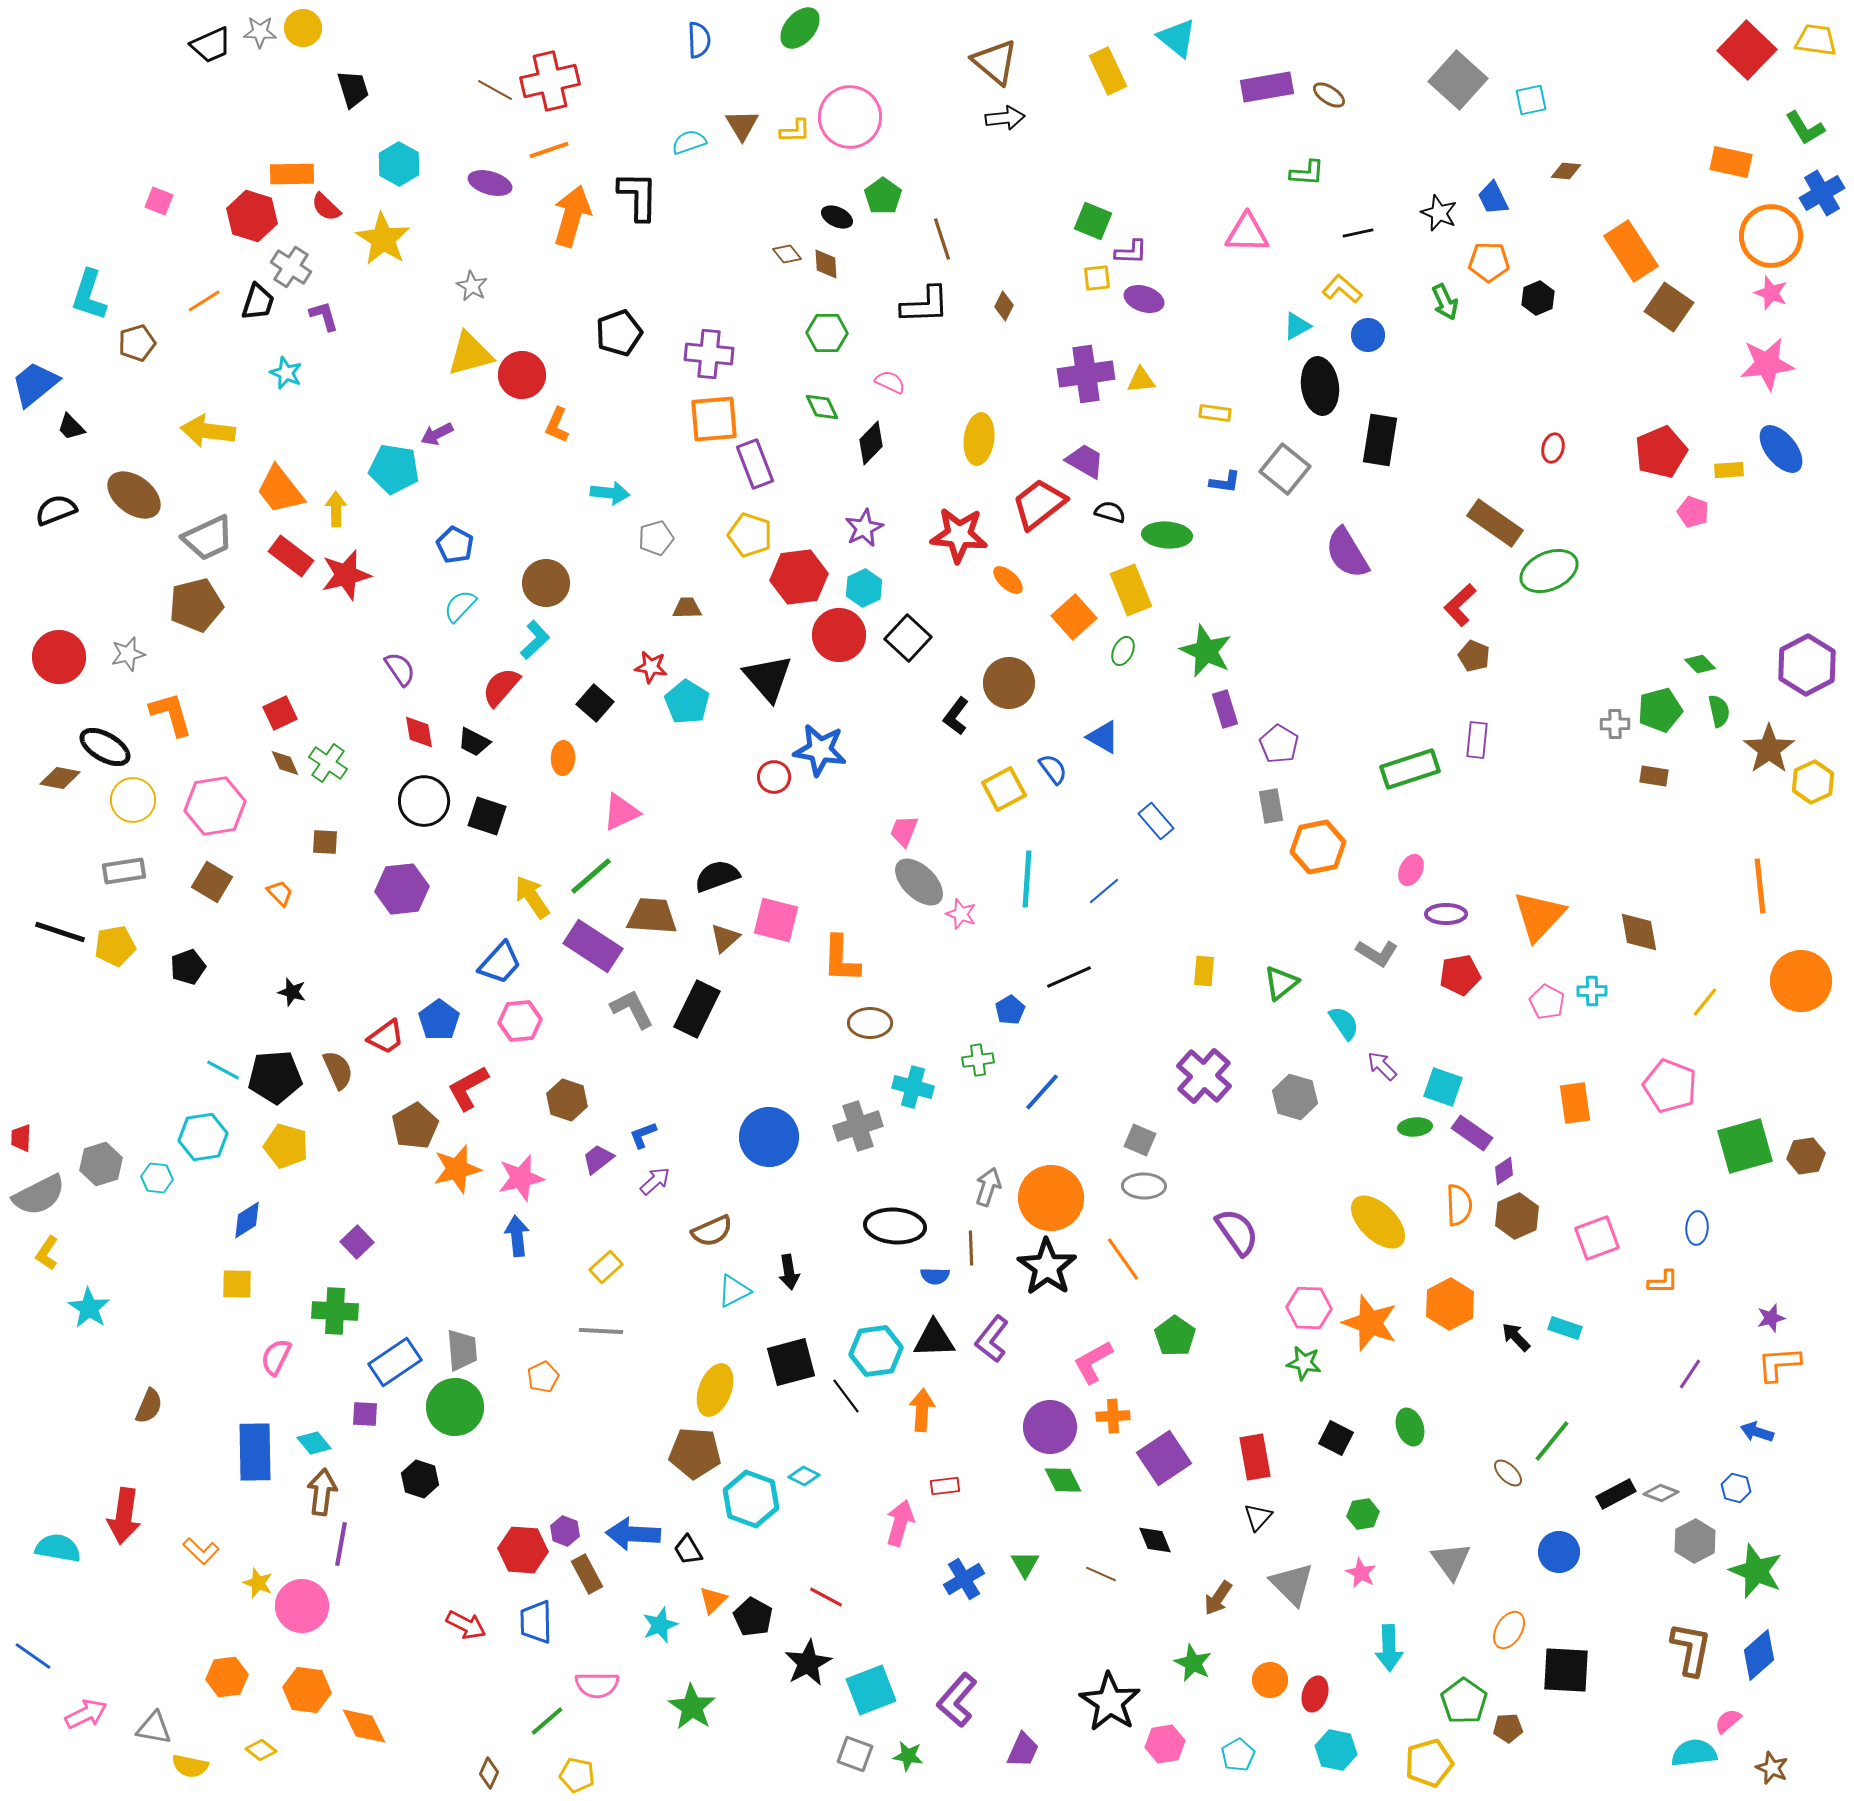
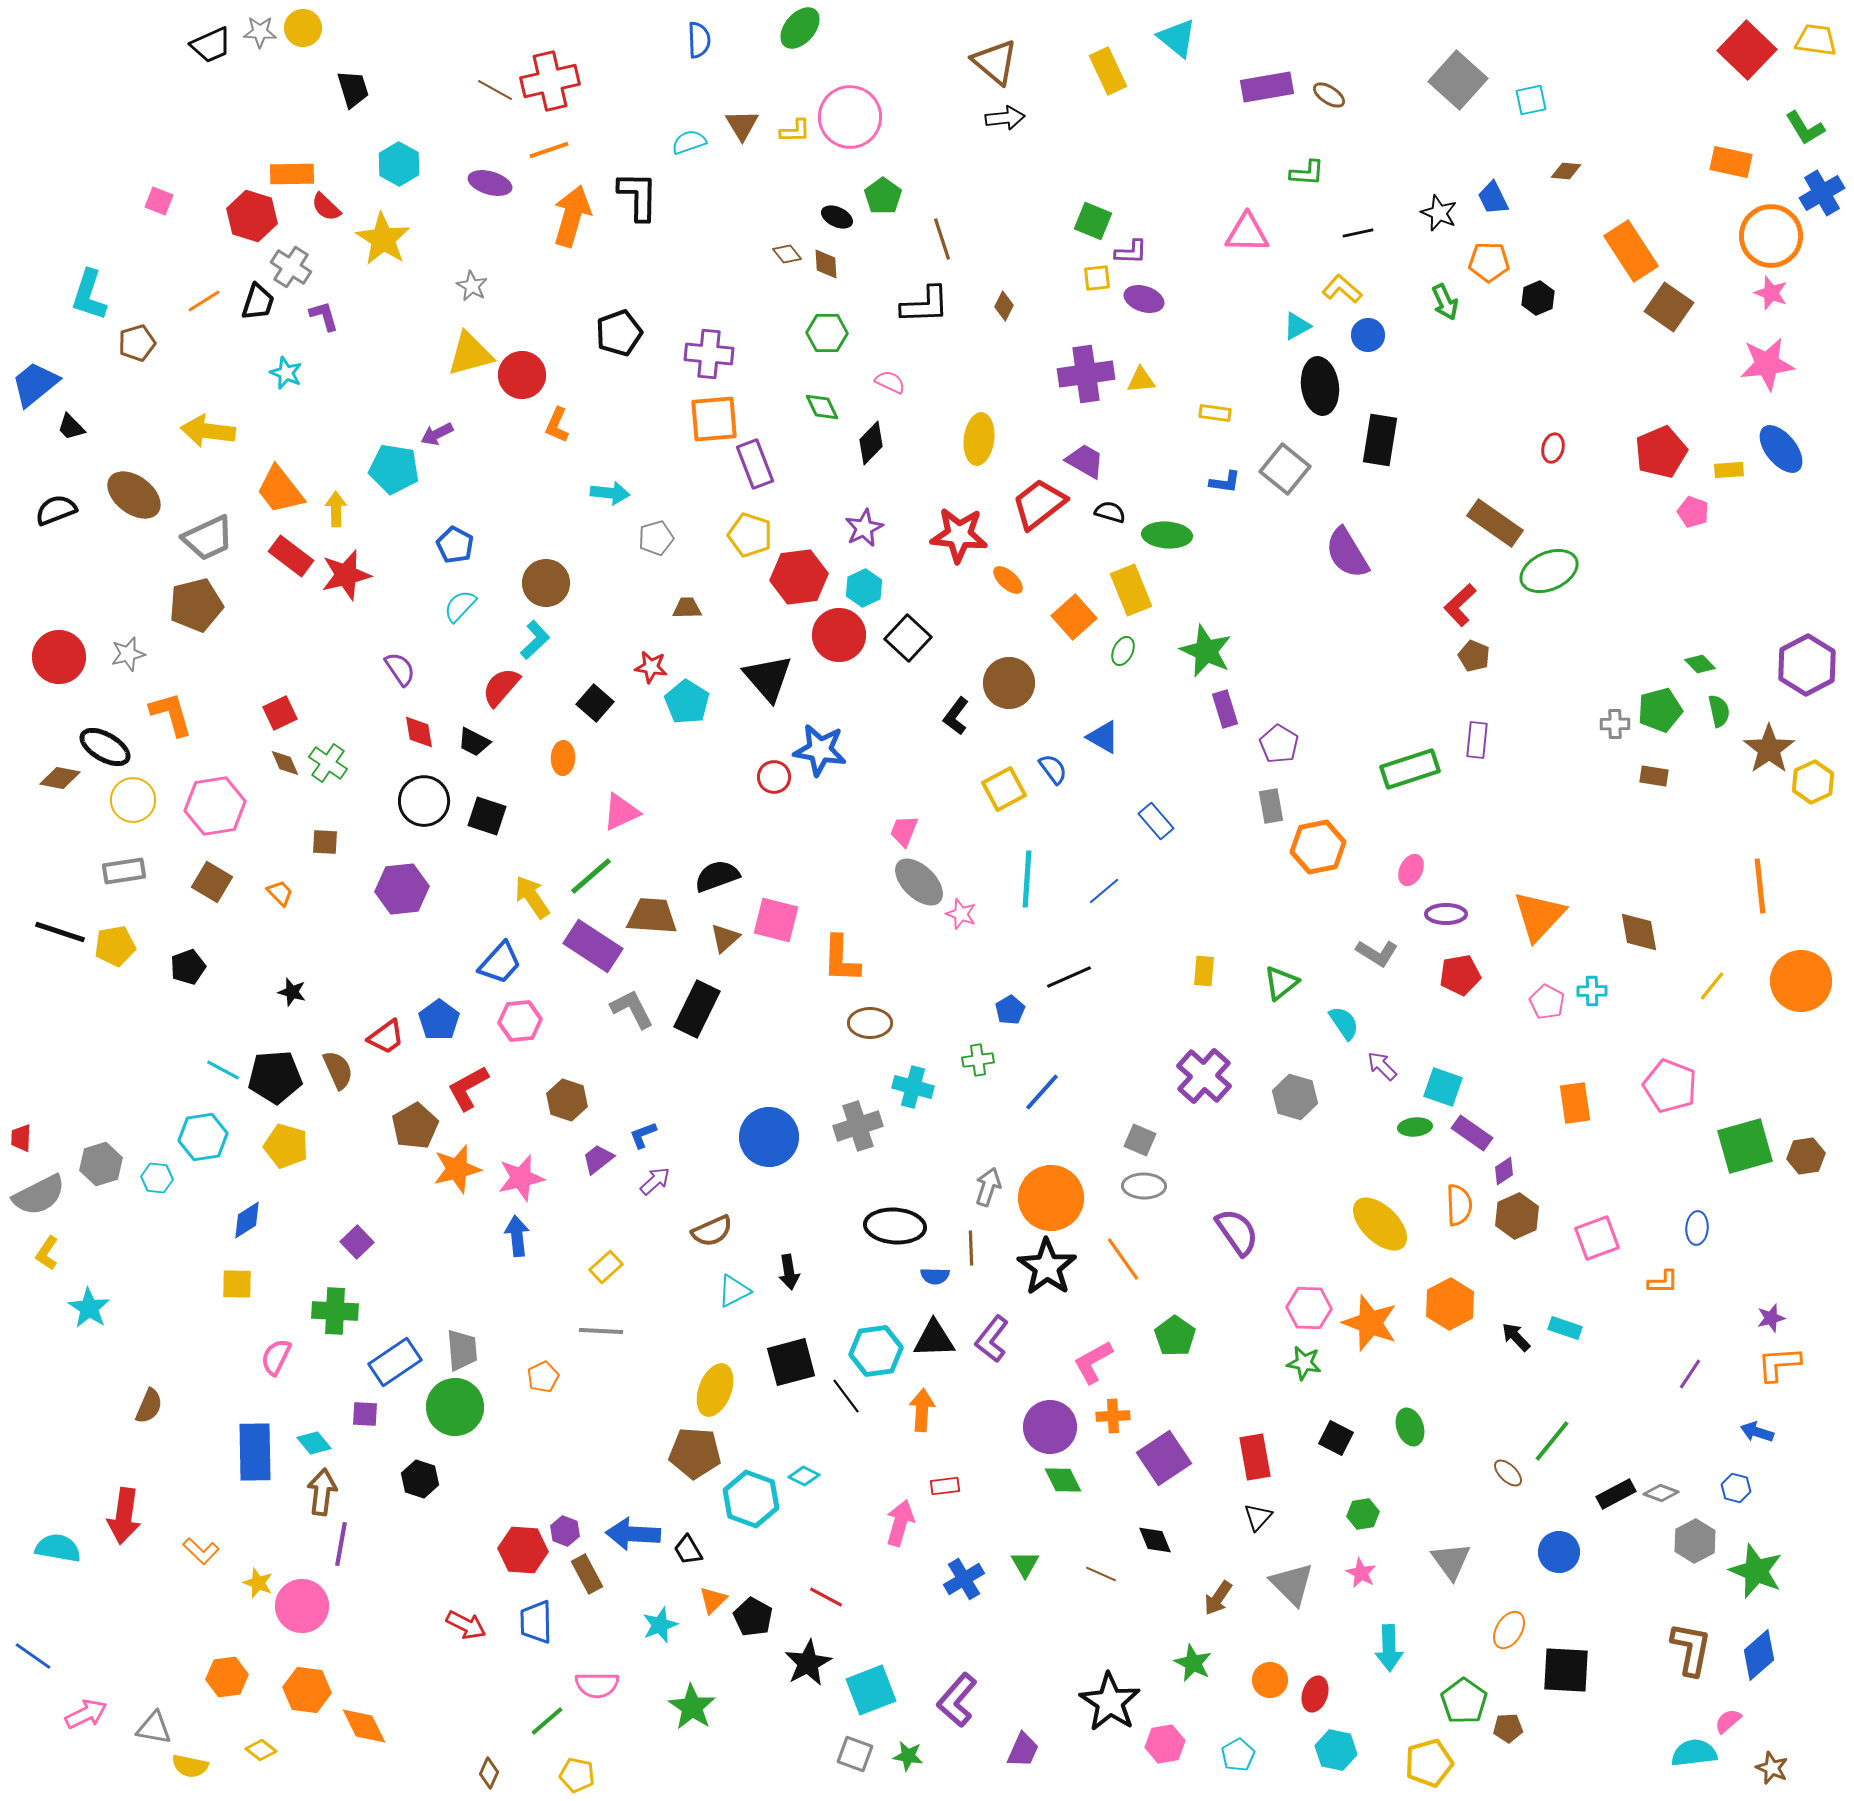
yellow line at (1705, 1002): moved 7 px right, 16 px up
yellow ellipse at (1378, 1222): moved 2 px right, 2 px down
